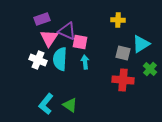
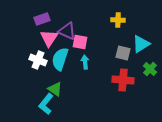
cyan semicircle: rotated 15 degrees clockwise
green triangle: moved 15 px left, 16 px up
